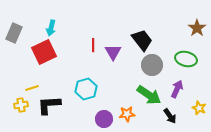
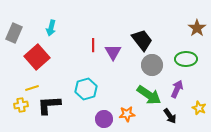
red square: moved 7 px left, 5 px down; rotated 15 degrees counterclockwise
green ellipse: rotated 15 degrees counterclockwise
